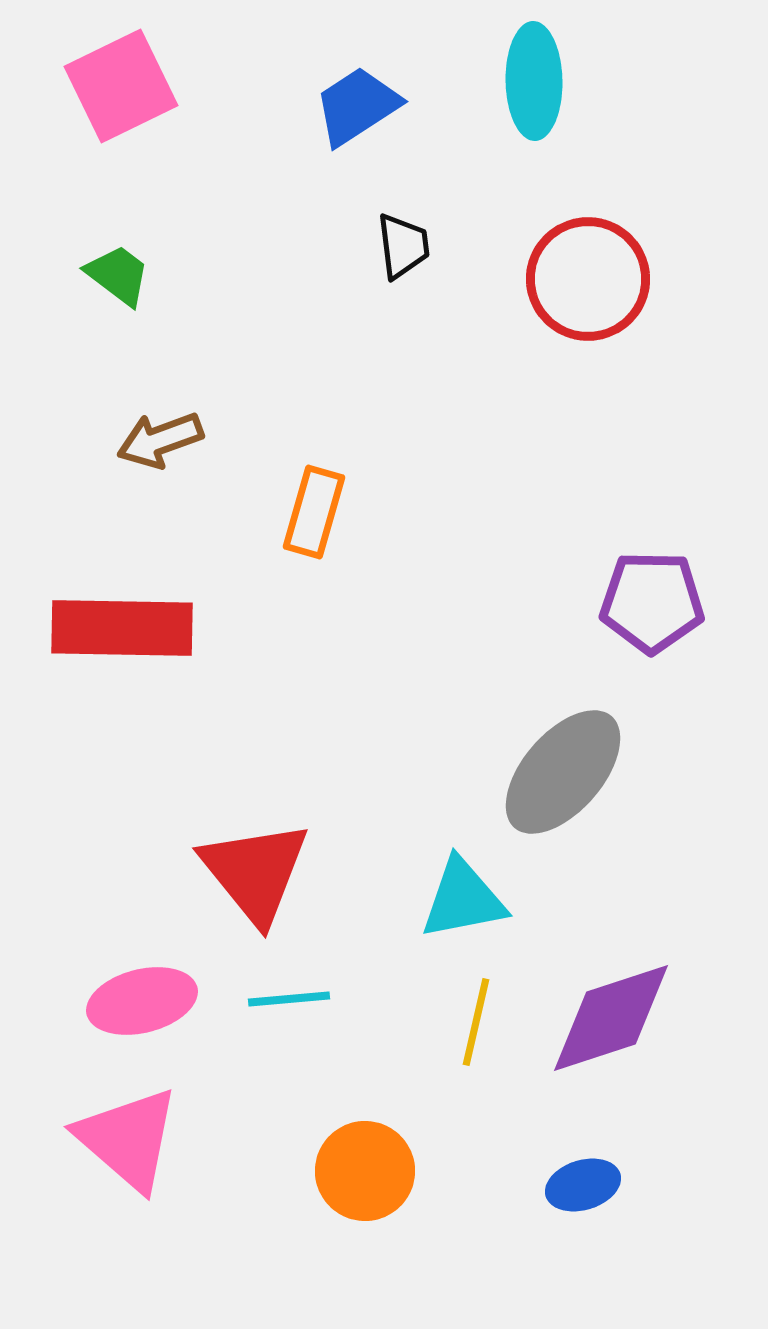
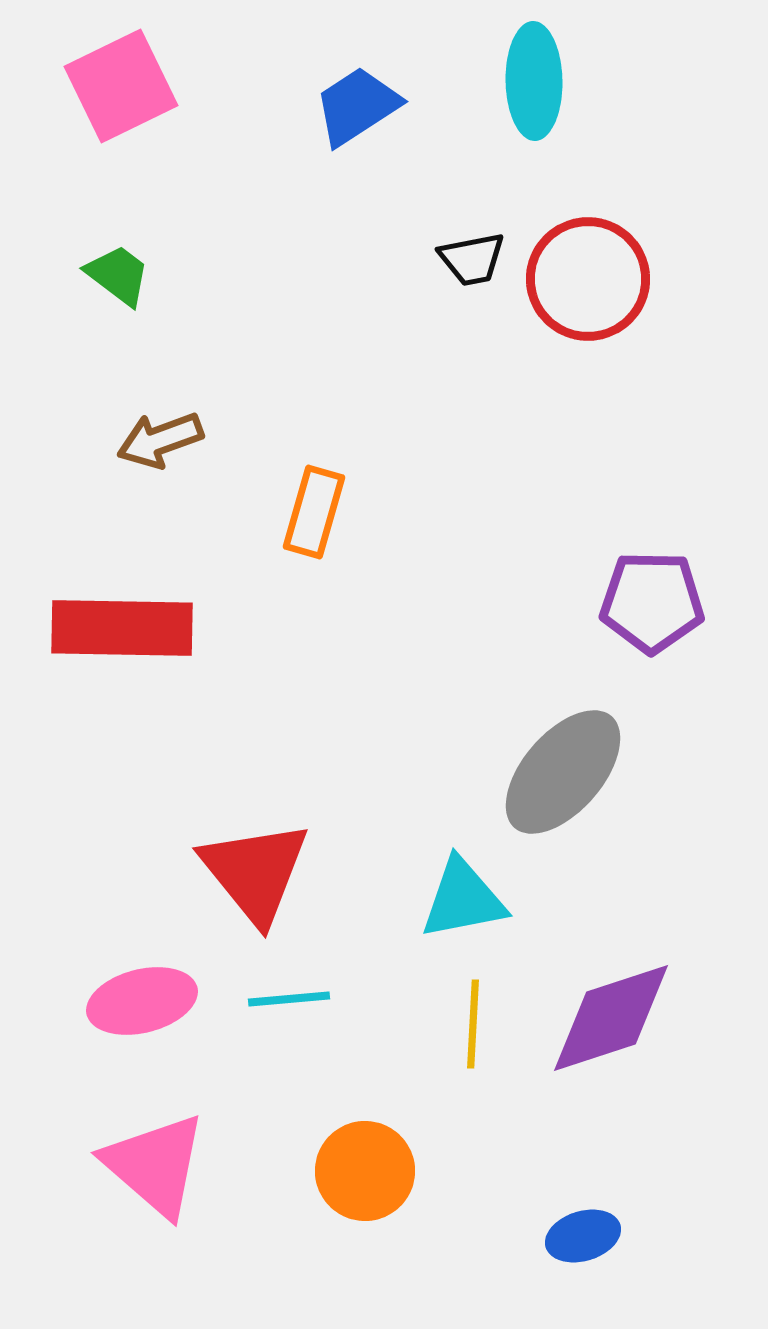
black trapezoid: moved 69 px right, 13 px down; rotated 86 degrees clockwise
yellow line: moved 3 px left, 2 px down; rotated 10 degrees counterclockwise
pink triangle: moved 27 px right, 26 px down
blue ellipse: moved 51 px down
